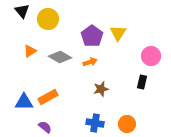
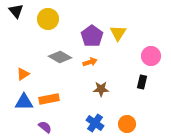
black triangle: moved 6 px left
orange triangle: moved 7 px left, 23 px down
brown star: rotated 14 degrees clockwise
orange rectangle: moved 1 px right, 2 px down; rotated 18 degrees clockwise
blue cross: rotated 24 degrees clockwise
